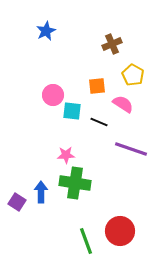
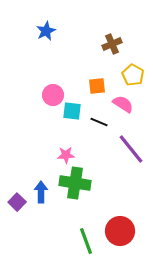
purple line: rotated 32 degrees clockwise
purple square: rotated 12 degrees clockwise
